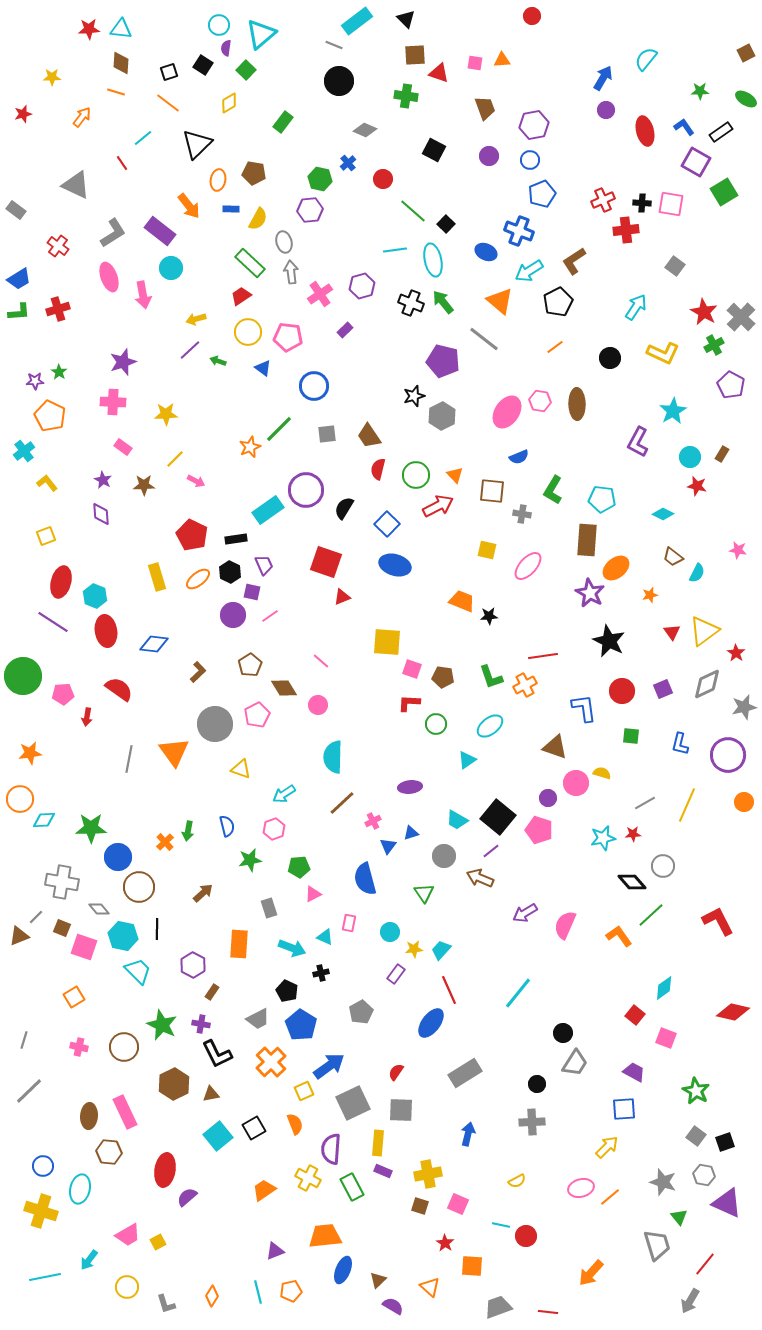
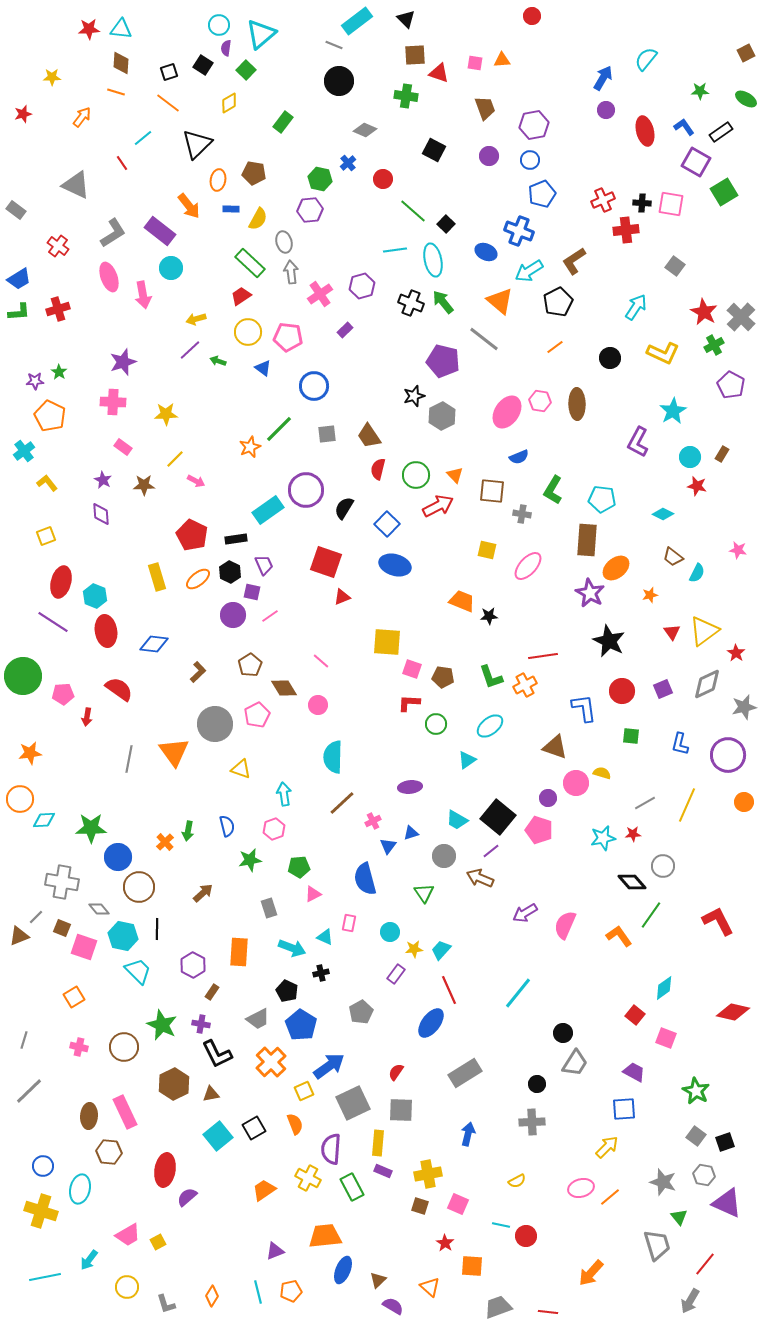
cyan arrow at (284, 794): rotated 115 degrees clockwise
green line at (651, 915): rotated 12 degrees counterclockwise
orange rectangle at (239, 944): moved 8 px down
